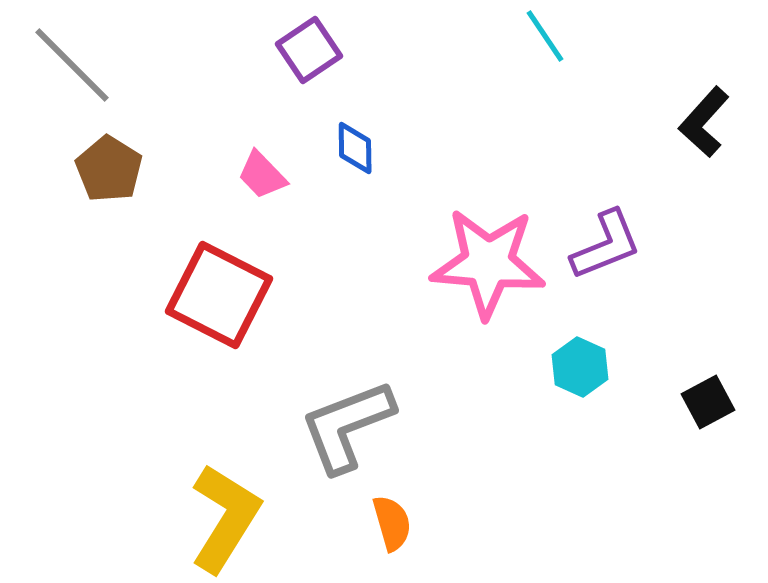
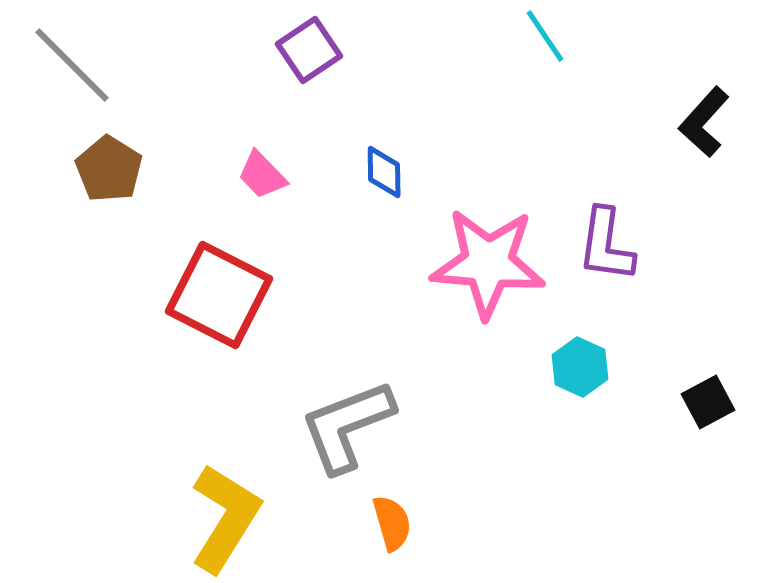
blue diamond: moved 29 px right, 24 px down
purple L-shape: rotated 120 degrees clockwise
